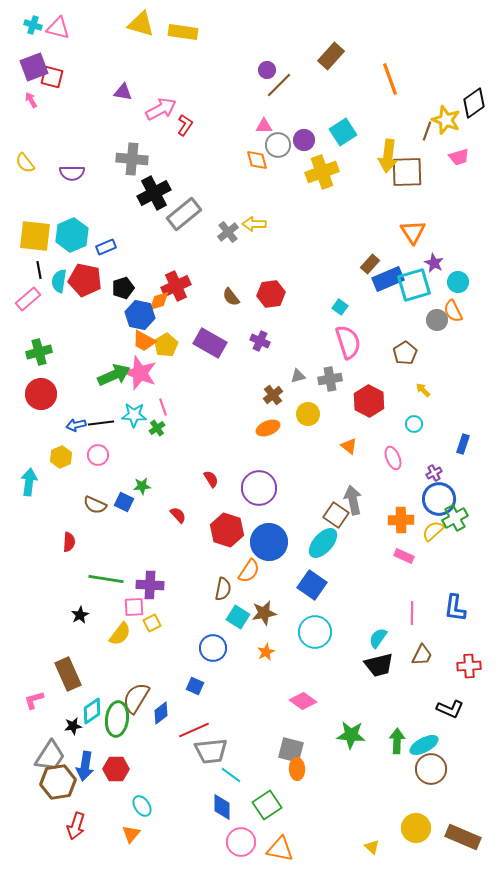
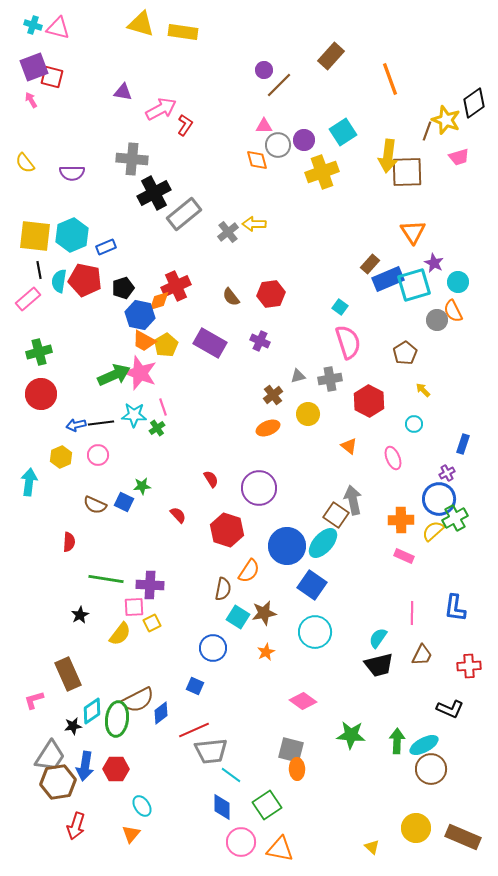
purple circle at (267, 70): moved 3 px left
purple cross at (434, 473): moved 13 px right
blue circle at (269, 542): moved 18 px right, 4 px down
brown semicircle at (136, 698): moved 2 px right, 2 px down; rotated 148 degrees counterclockwise
